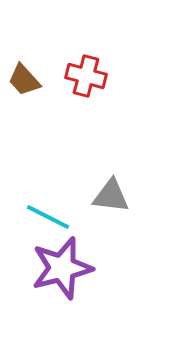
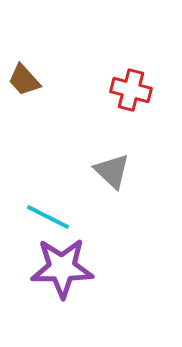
red cross: moved 45 px right, 14 px down
gray triangle: moved 1 px right, 25 px up; rotated 36 degrees clockwise
purple star: rotated 14 degrees clockwise
